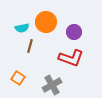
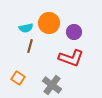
orange circle: moved 3 px right, 1 px down
cyan semicircle: moved 4 px right
gray cross: rotated 24 degrees counterclockwise
